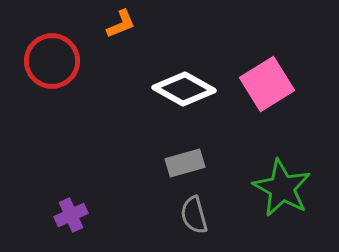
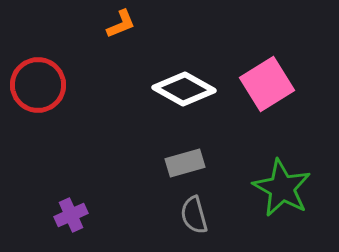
red circle: moved 14 px left, 24 px down
